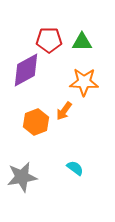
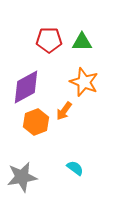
purple diamond: moved 17 px down
orange star: rotated 20 degrees clockwise
